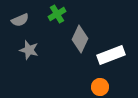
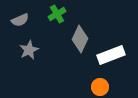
gray star: rotated 30 degrees clockwise
